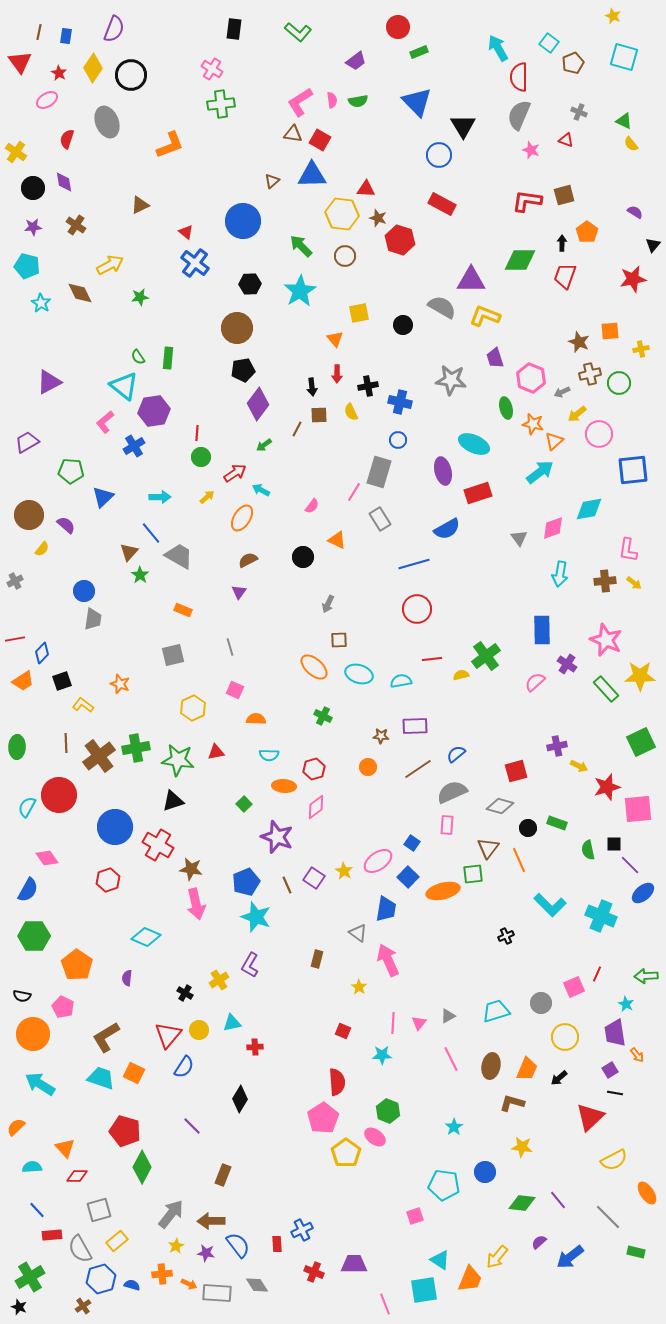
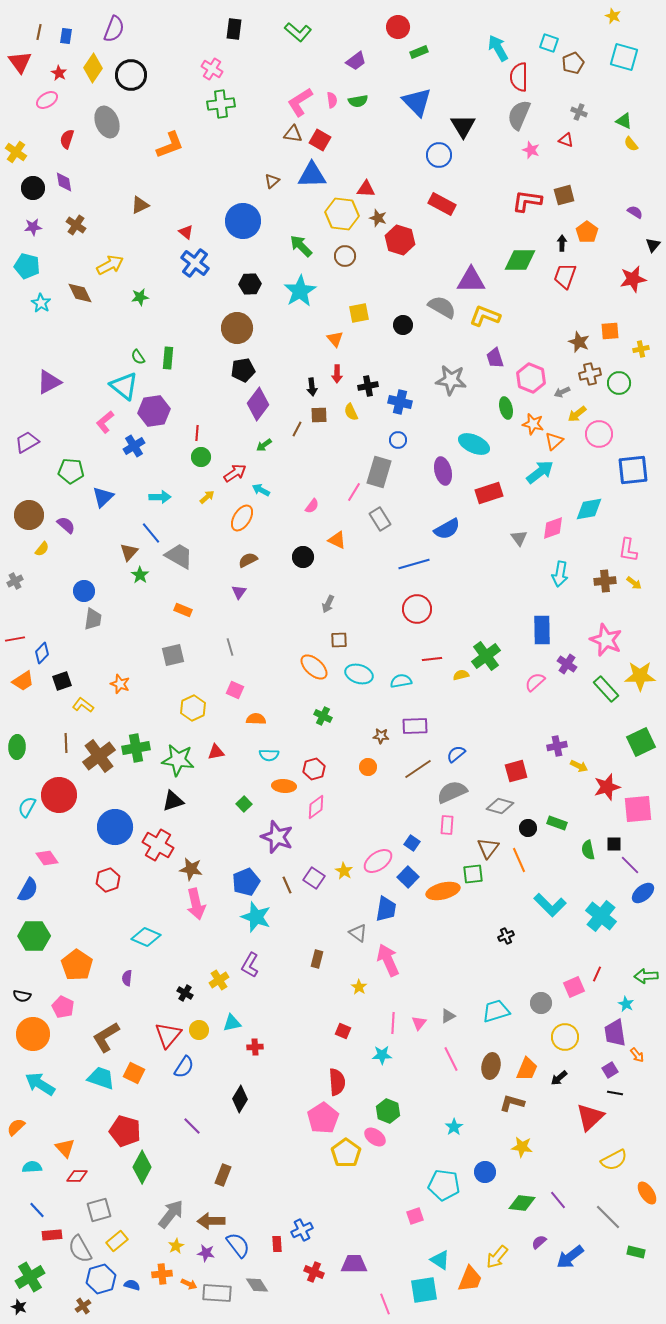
cyan square at (549, 43): rotated 18 degrees counterclockwise
red rectangle at (478, 493): moved 11 px right
cyan cross at (601, 916): rotated 16 degrees clockwise
